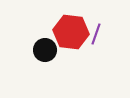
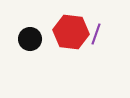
black circle: moved 15 px left, 11 px up
